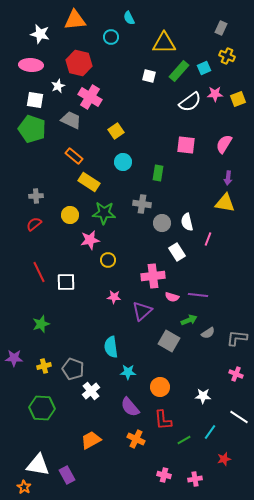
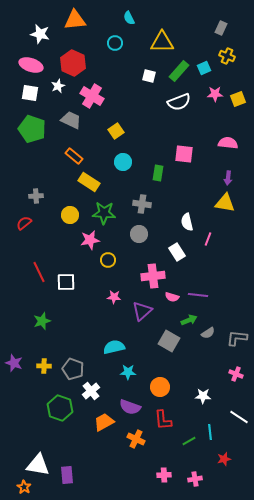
cyan circle at (111, 37): moved 4 px right, 6 px down
yellow triangle at (164, 43): moved 2 px left, 1 px up
red hexagon at (79, 63): moved 6 px left; rotated 10 degrees clockwise
pink ellipse at (31, 65): rotated 15 degrees clockwise
pink cross at (90, 97): moved 2 px right, 1 px up
white square at (35, 100): moved 5 px left, 7 px up
white semicircle at (190, 102): moved 11 px left; rotated 15 degrees clockwise
pink semicircle at (224, 144): moved 4 px right, 1 px up; rotated 66 degrees clockwise
pink square at (186, 145): moved 2 px left, 9 px down
gray circle at (162, 223): moved 23 px left, 11 px down
red semicircle at (34, 224): moved 10 px left, 1 px up
green star at (41, 324): moved 1 px right, 3 px up
cyan semicircle at (111, 347): moved 3 px right; rotated 85 degrees clockwise
purple star at (14, 358): moved 5 px down; rotated 18 degrees clockwise
yellow cross at (44, 366): rotated 16 degrees clockwise
purple semicircle at (130, 407): rotated 30 degrees counterclockwise
green hexagon at (42, 408): moved 18 px right; rotated 15 degrees clockwise
cyan line at (210, 432): rotated 42 degrees counterclockwise
orange trapezoid at (91, 440): moved 13 px right, 18 px up
green line at (184, 440): moved 5 px right, 1 px down
purple rectangle at (67, 475): rotated 24 degrees clockwise
pink cross at (164, 475): rotated 16 degrees counterclockwise
